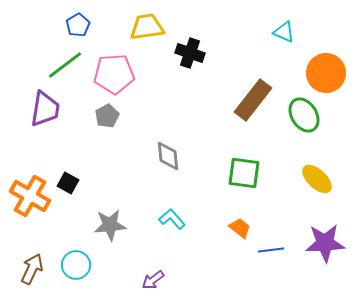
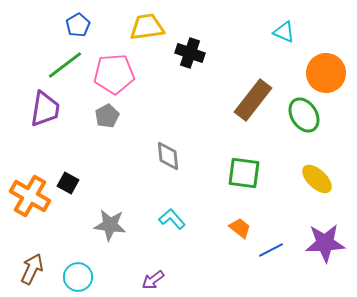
gray star: rotated 12 degrees clockwise
blue line: rotated 20 degrees counterclockwise
cyan circle: moved 2 px right, 12 px down
